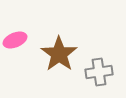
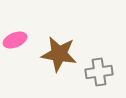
brown star: rotated 27 degrees counterclockwise
